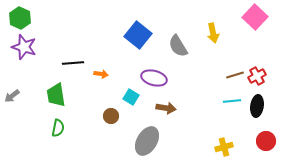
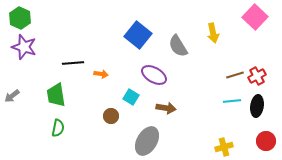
purple ellipse: moved 3 px up; rotated 15 degrees clockwise
